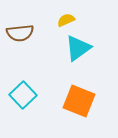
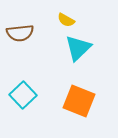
yellow semicircle: rotated 126 degrees counterclockwise
cyan triangle: rotated 8 degrees counterclockwise
